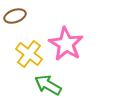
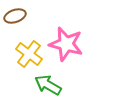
pink star: rotated 16 degrees counterclockwise
